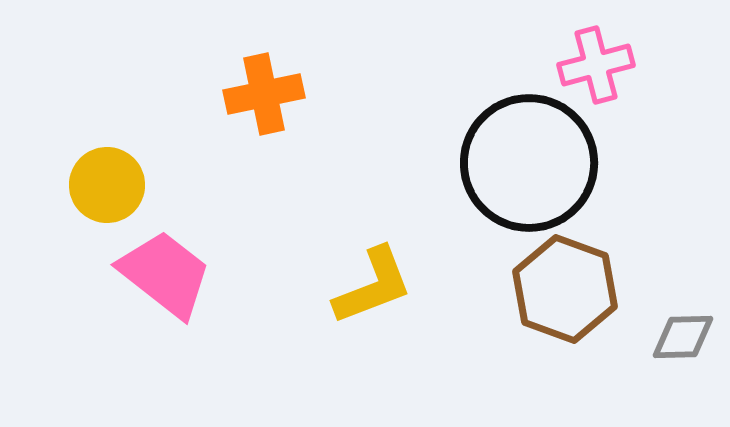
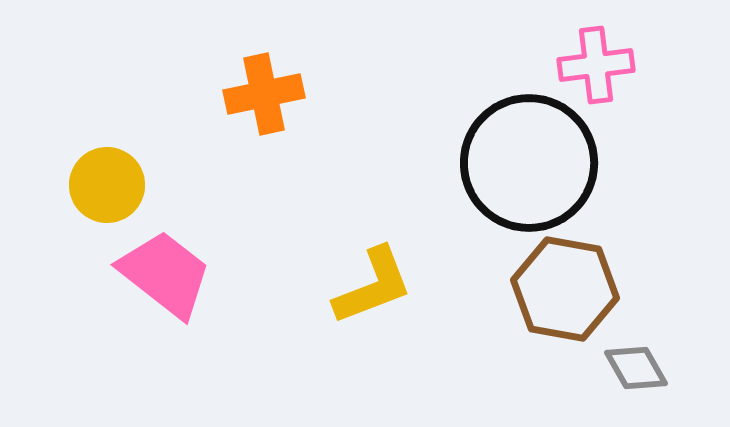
pink cross: rotated 8 degrees clockwise
brown hexagon: rotated 10 degrees counterclockwise
gray diamond: moved 47 px left, 31 px down; rotated 62 degrees clockwise
